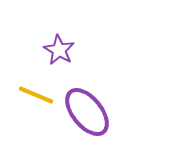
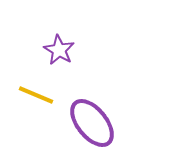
purple ellipse: moved 5 px right, 11 px down
